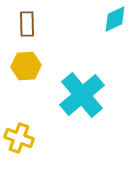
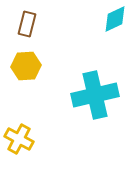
brown rectangle: rotated 15 degrees clockwise
cyan cross: moved 13 px right; rotated 27 degrees clockwise
yellow cross: moved 1 px down; rotated 8 degrees clockwise
